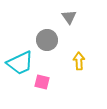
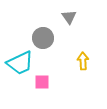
gray circle: moved 4 px left, 2 px up
yellow arrow: moved 4 px right
pink square: rotated 14 degrees counterclockwise
